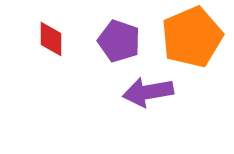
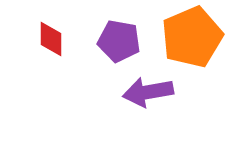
purple pentagon: rotated 9 degrees counterclockwise
